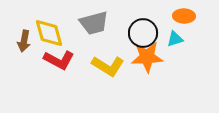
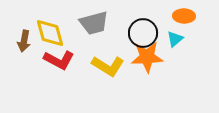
yellow diamond: moved 1 px right
cyan triangle: rotated 24 degrees counterclockwise
